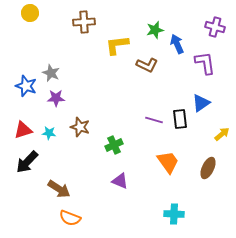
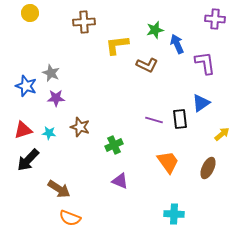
purple cross: moved 8 px up; rotated 12 degrees counterclockwise
black arrow: moved 1 px right, 2 px up
